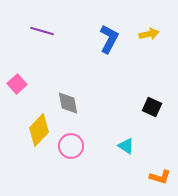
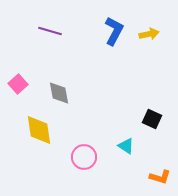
purple line: moved 8 px right
blue L-shape: moved 5 px right, 8 px up
pink square: moved 1 px right
gray diamond: moved 9 px left, 10 px up
black square: moved 12 px down
yellow diamond: rotated 52 degrees counterclockwise
pink circle: moved 13 px right, 11 px down
